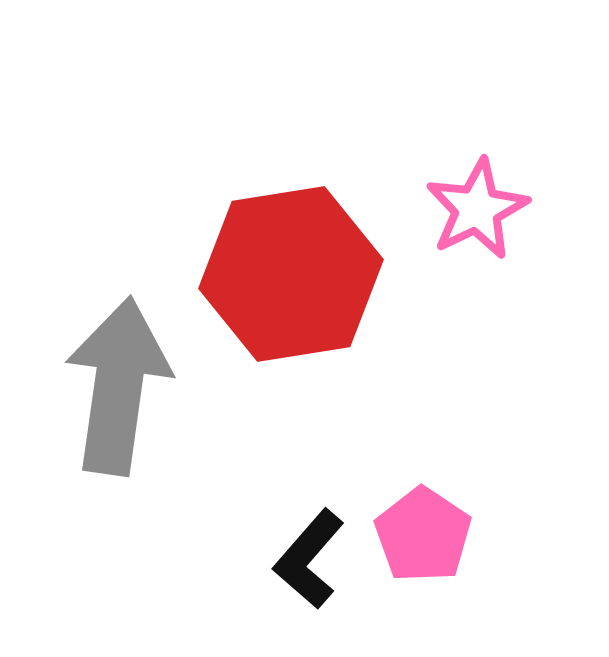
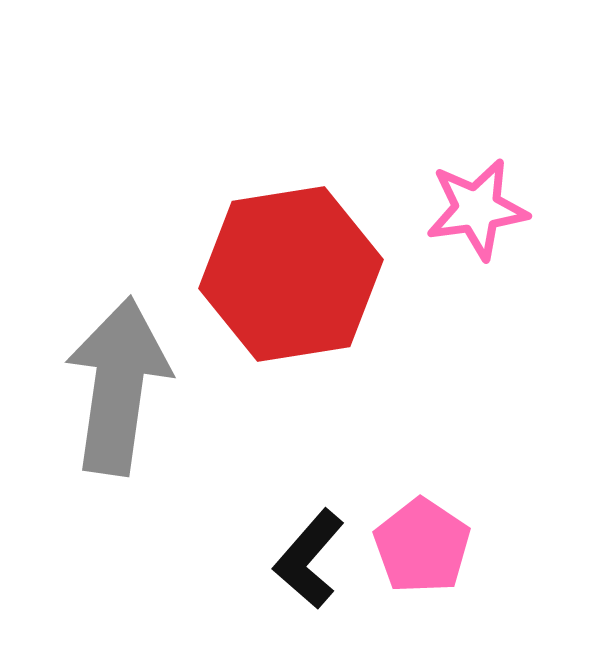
pink star: rotated 18 degrees clockwise
pink pentagon: moved 1 px left, 11 px down
